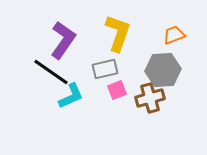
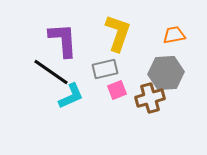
orange trapezoid: rotated 10 degrees clockwise
purple L-shape: rotated 39 degrees counterclockwise
gray hexagon: moved 3 px right, 3 px down
